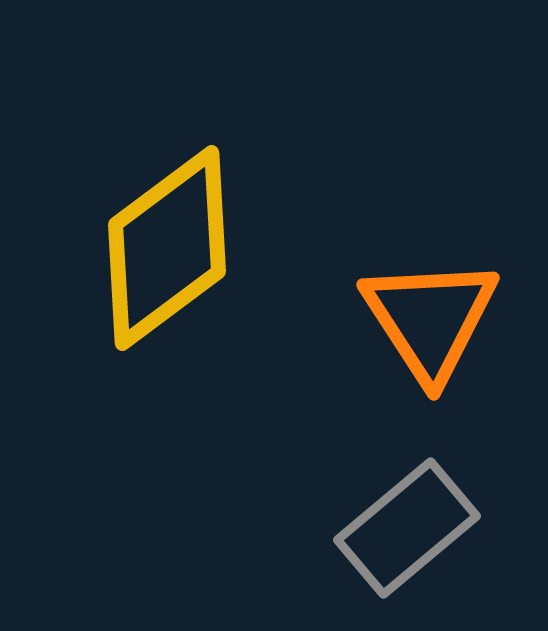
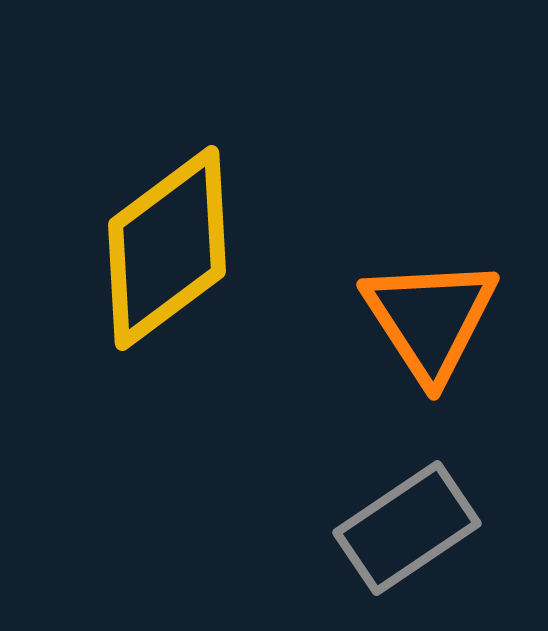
gray rectangle: rotated 6 degrees clockwise
